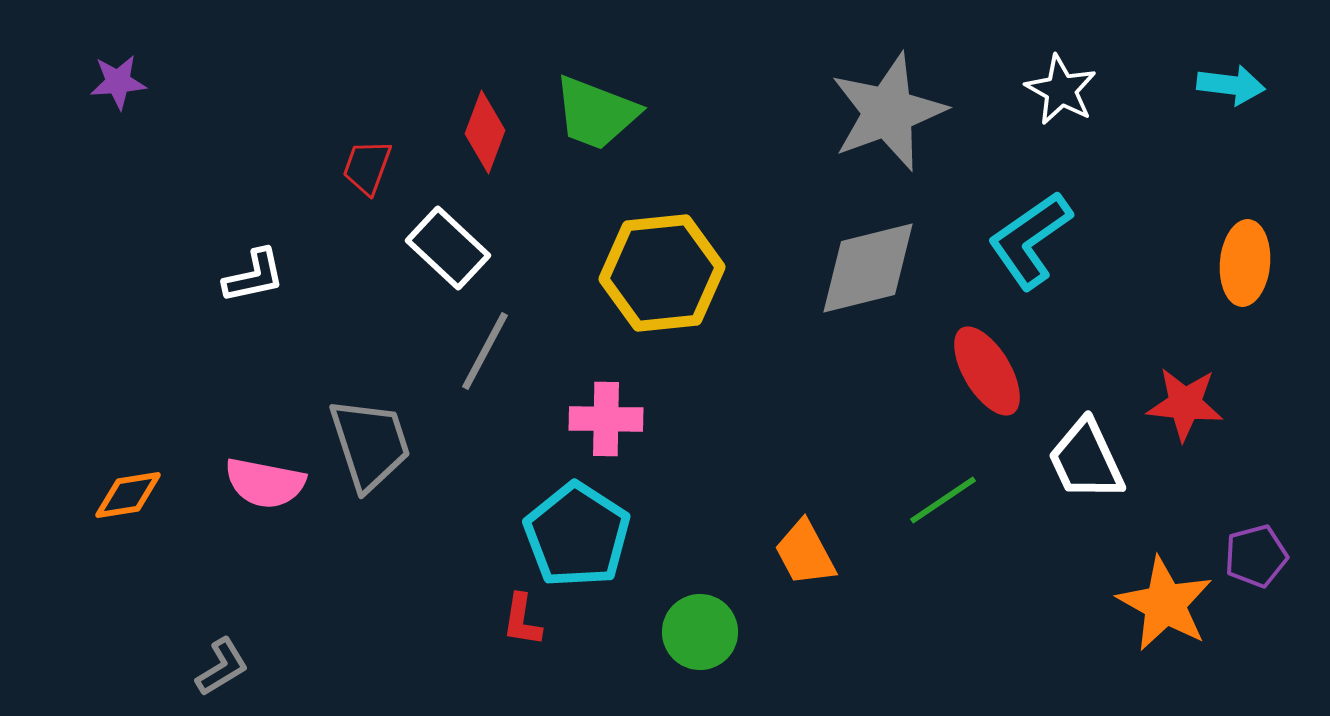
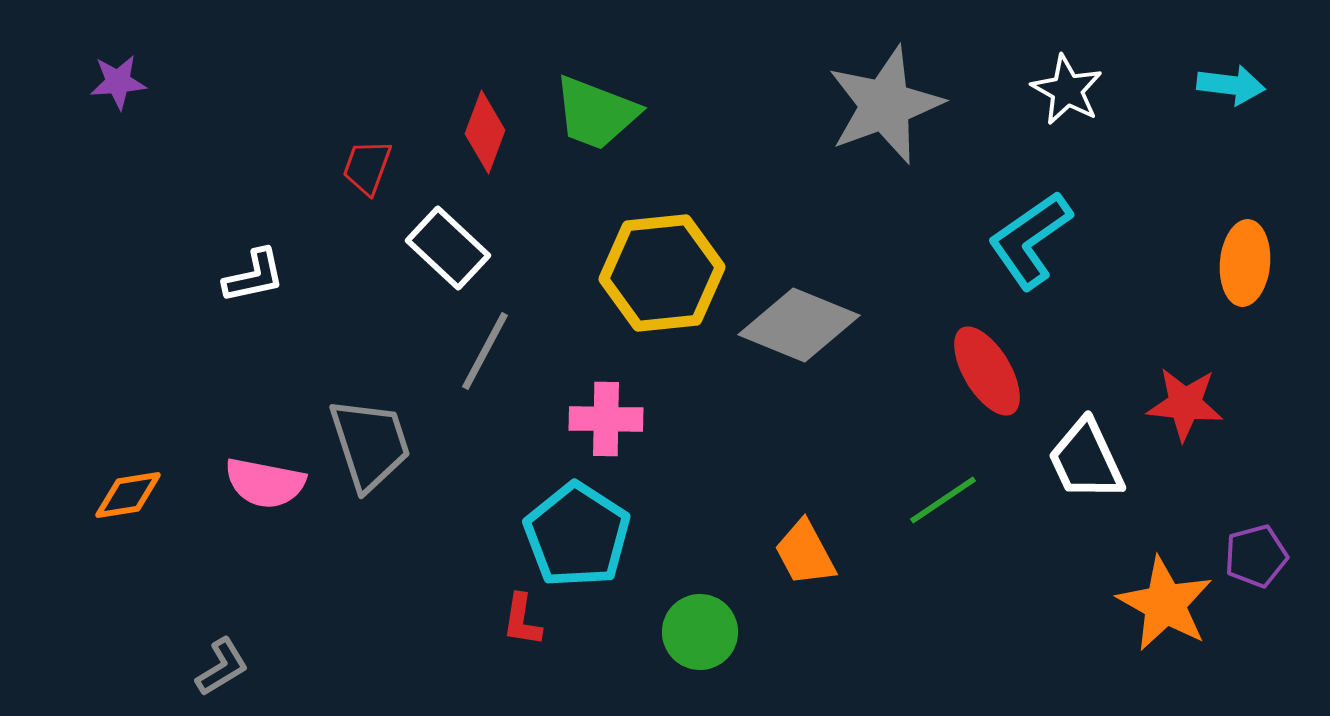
white star: moved 6 px right
gray star: moved 3 px left, 7 px up
gray diamond: moved 69 px left, 57 px down; rotated 36 degrees clockwise
